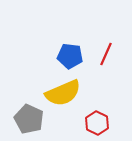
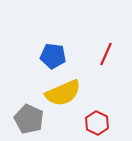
blue pentagon: moved 17 px left
